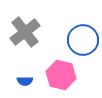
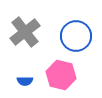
blue circle: moved 7 px left, 4 px up
